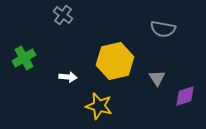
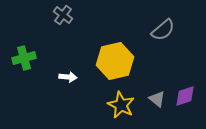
gray semicircle: moved 1 px down; rotated 50 degrees counterclockwise
green cross: rotated 15 degrees clockwise
gray triangle: moved 21 px down; rotated 18 degrees counterclockwise
yellow star: moved 22 px right, 1 px up; rotated 12 degrees clockwise
